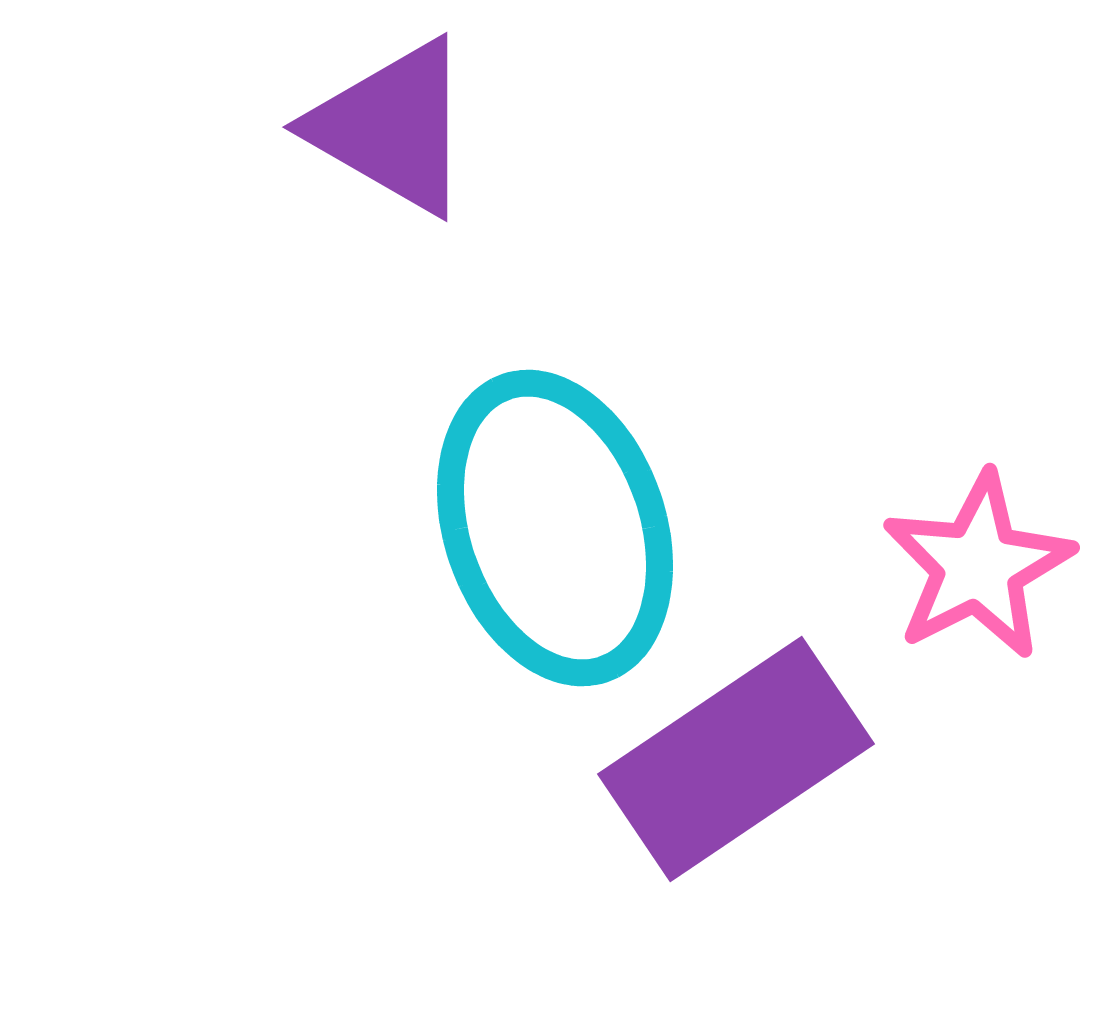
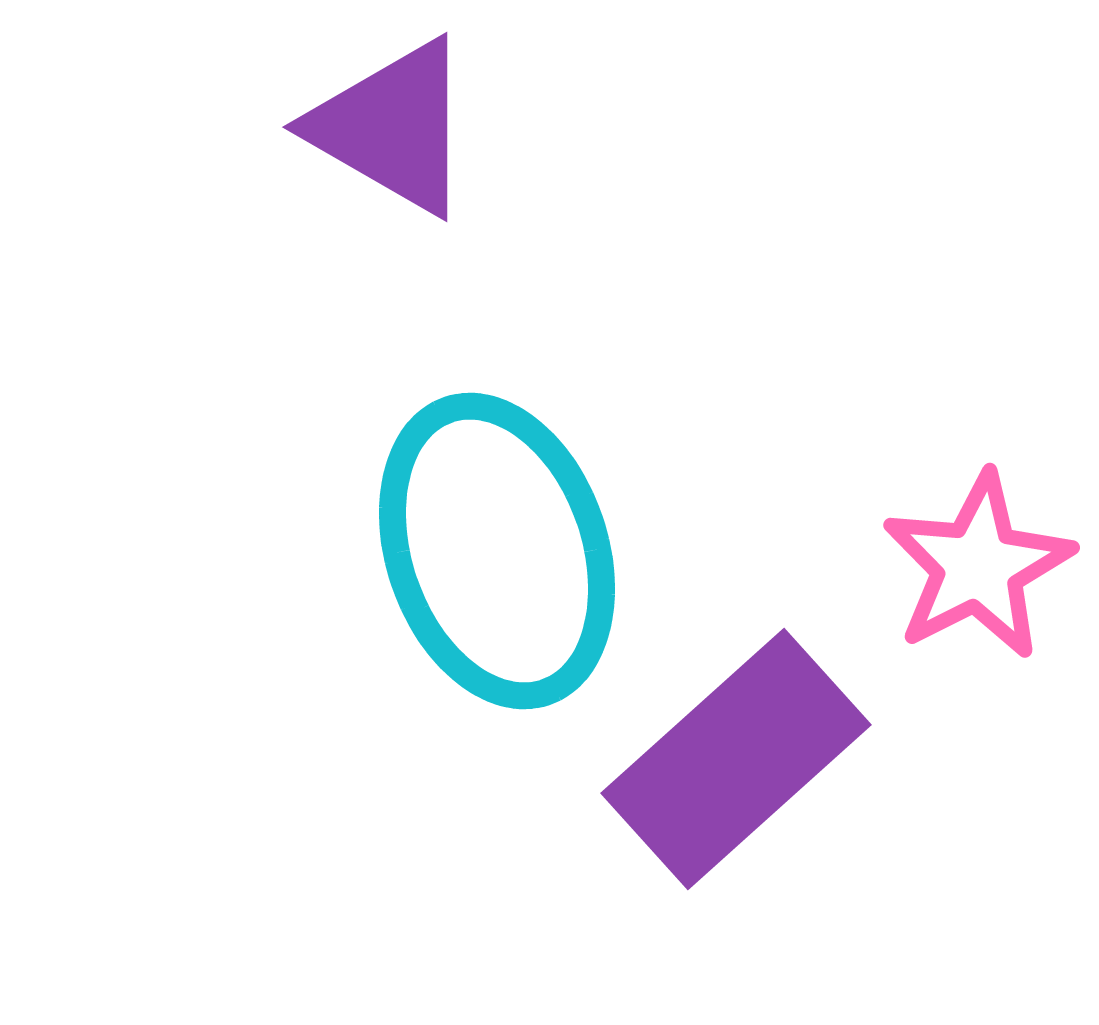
cyan ellipse: moved 58 px left, 23 px down
purple rectangle: rotated 8 degrees counterclockwise
